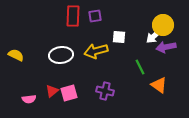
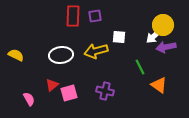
red triangle: moved 6 px up
pink semicircle: rotated 112 degrees counterclockwise
